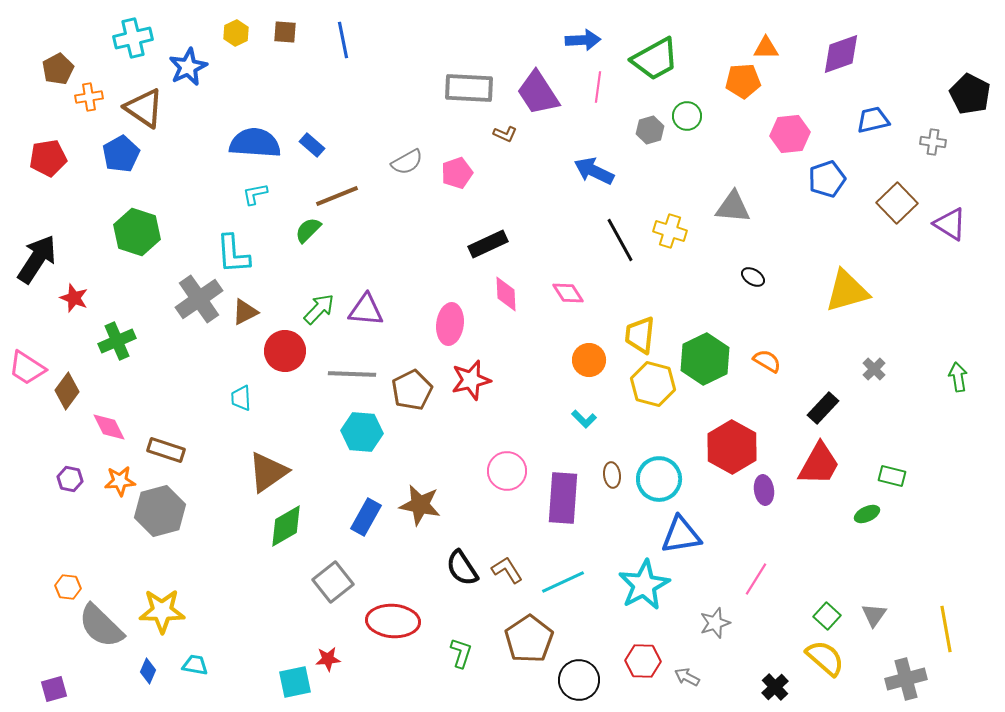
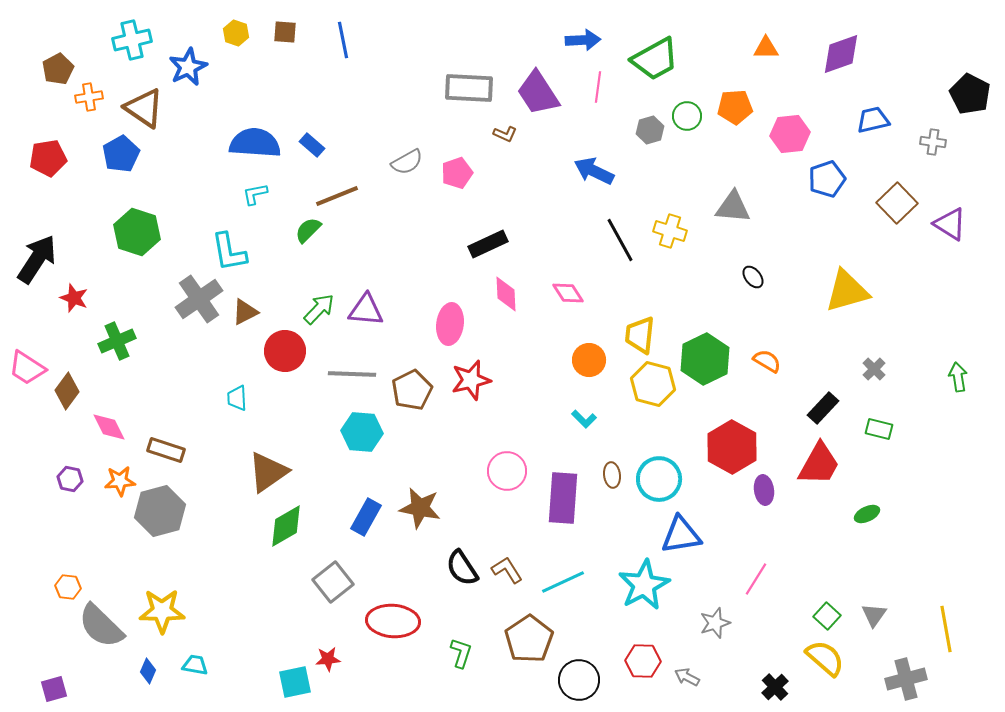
yellow hexagon at (236, 33): rotated 15 degrees counterclockwise
cyan cross at (133, 38): moved 1 px left, 2 px down
orange pentagon at (743, 81): moved 8 px left, 26 px down
cyan L-shape at (233, 254): moved 4 px left, 2 px up; rotated 6 degrees counterclockwise
black ellipse at (753, 277): rotated 20 degrees clockwise
cyan trapezoid at (241, 398): moved 4 px left
green rectangle at (892, 476): moved 13 px left, 47 px up
brown star at (420, 505): moved 3 px down
